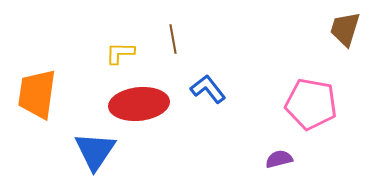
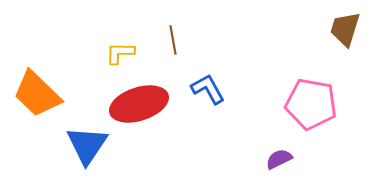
brown line: moved 1 px down
blue L-shape: rotated 9 degrees clockwise
orange trapezoid: rotated 54 degrees counterclockwise
red ellipse: rotated 12 degrees counterclockwise
blue triangle: moved 8 px left, 6 px up
purple semicircle: rotated 12 degrees counterclockwise
